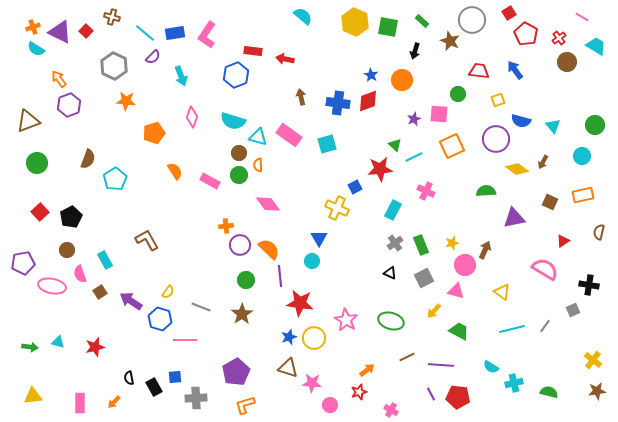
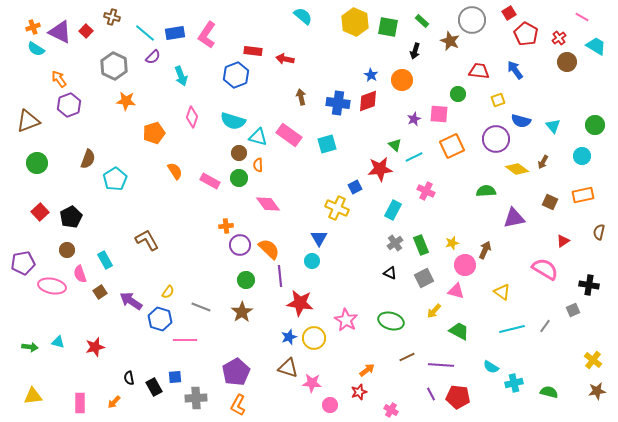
green circle at (239, 175): moved 3 px down
brown star at (242, 314): moved 2 px up
orange L-shape at (245, 405): moved 7 px left; rotated 45 degrees counterclockwise
